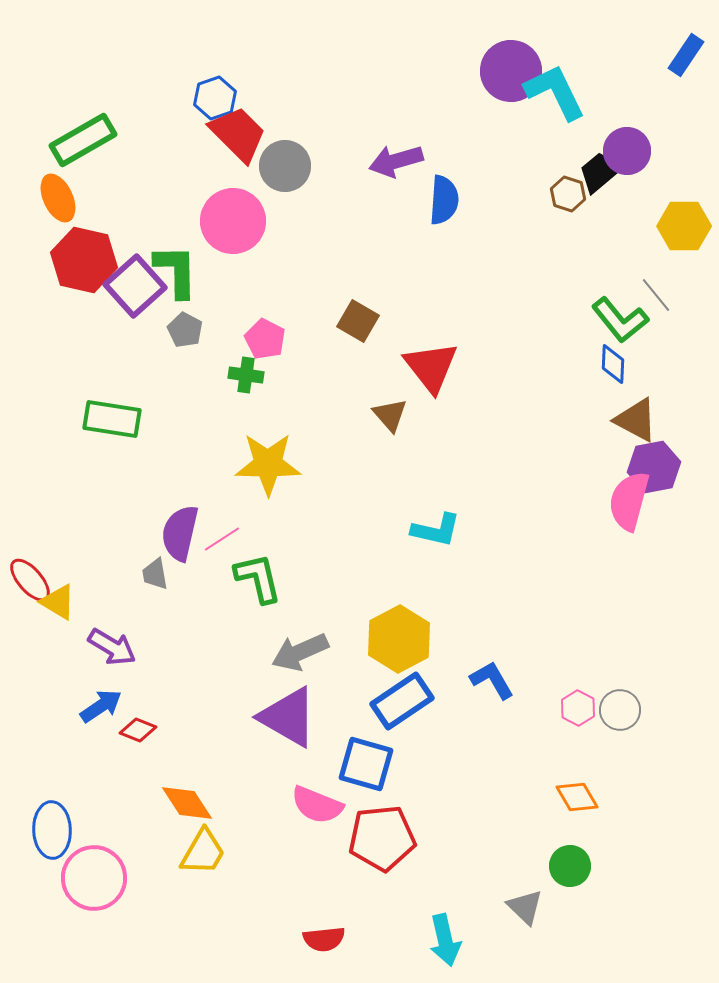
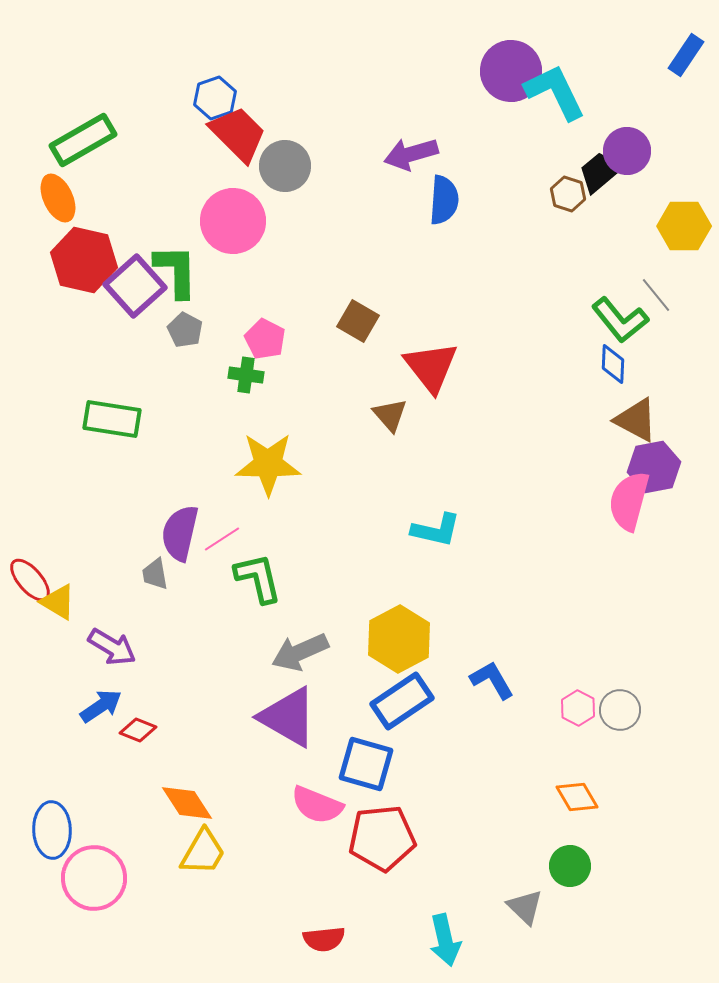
purple arrow at (396, 161): moved 15 px right, 7 px up
